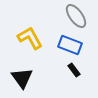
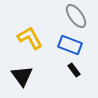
black triangle: moved 2 px up
